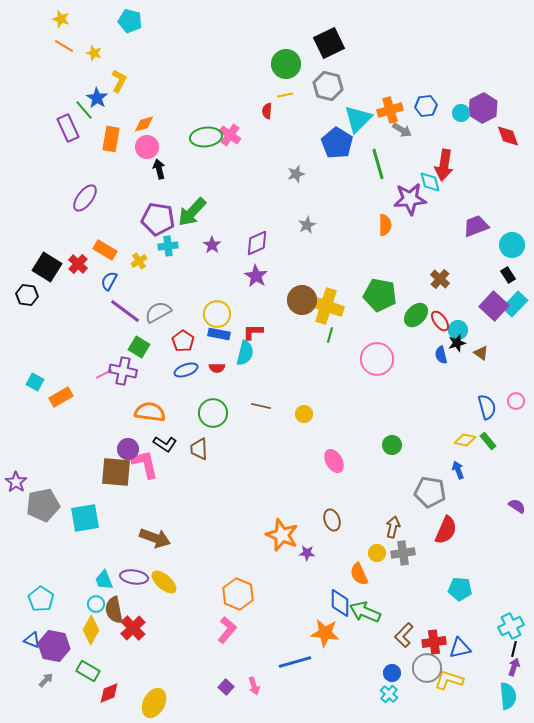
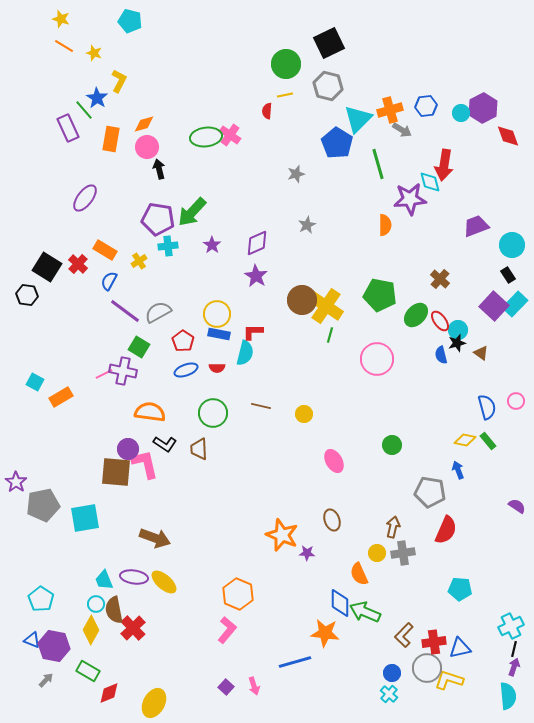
yellow cross at (326, 306): rotated 16 degrees clockwise
